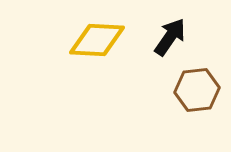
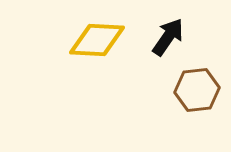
black arrow: moved 2 px left
